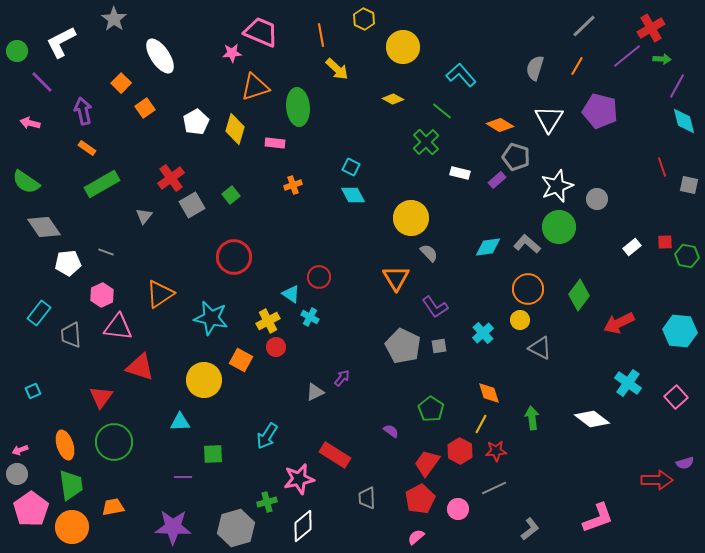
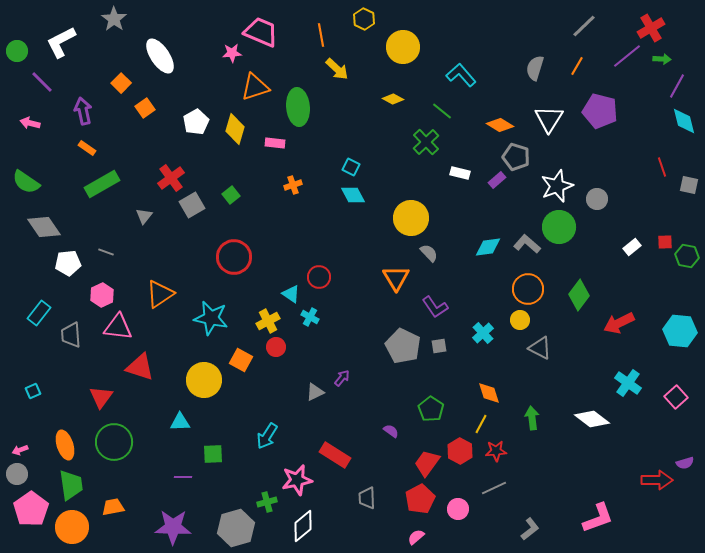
pink star at (299, 479): moved 2 px left, 1 px down
